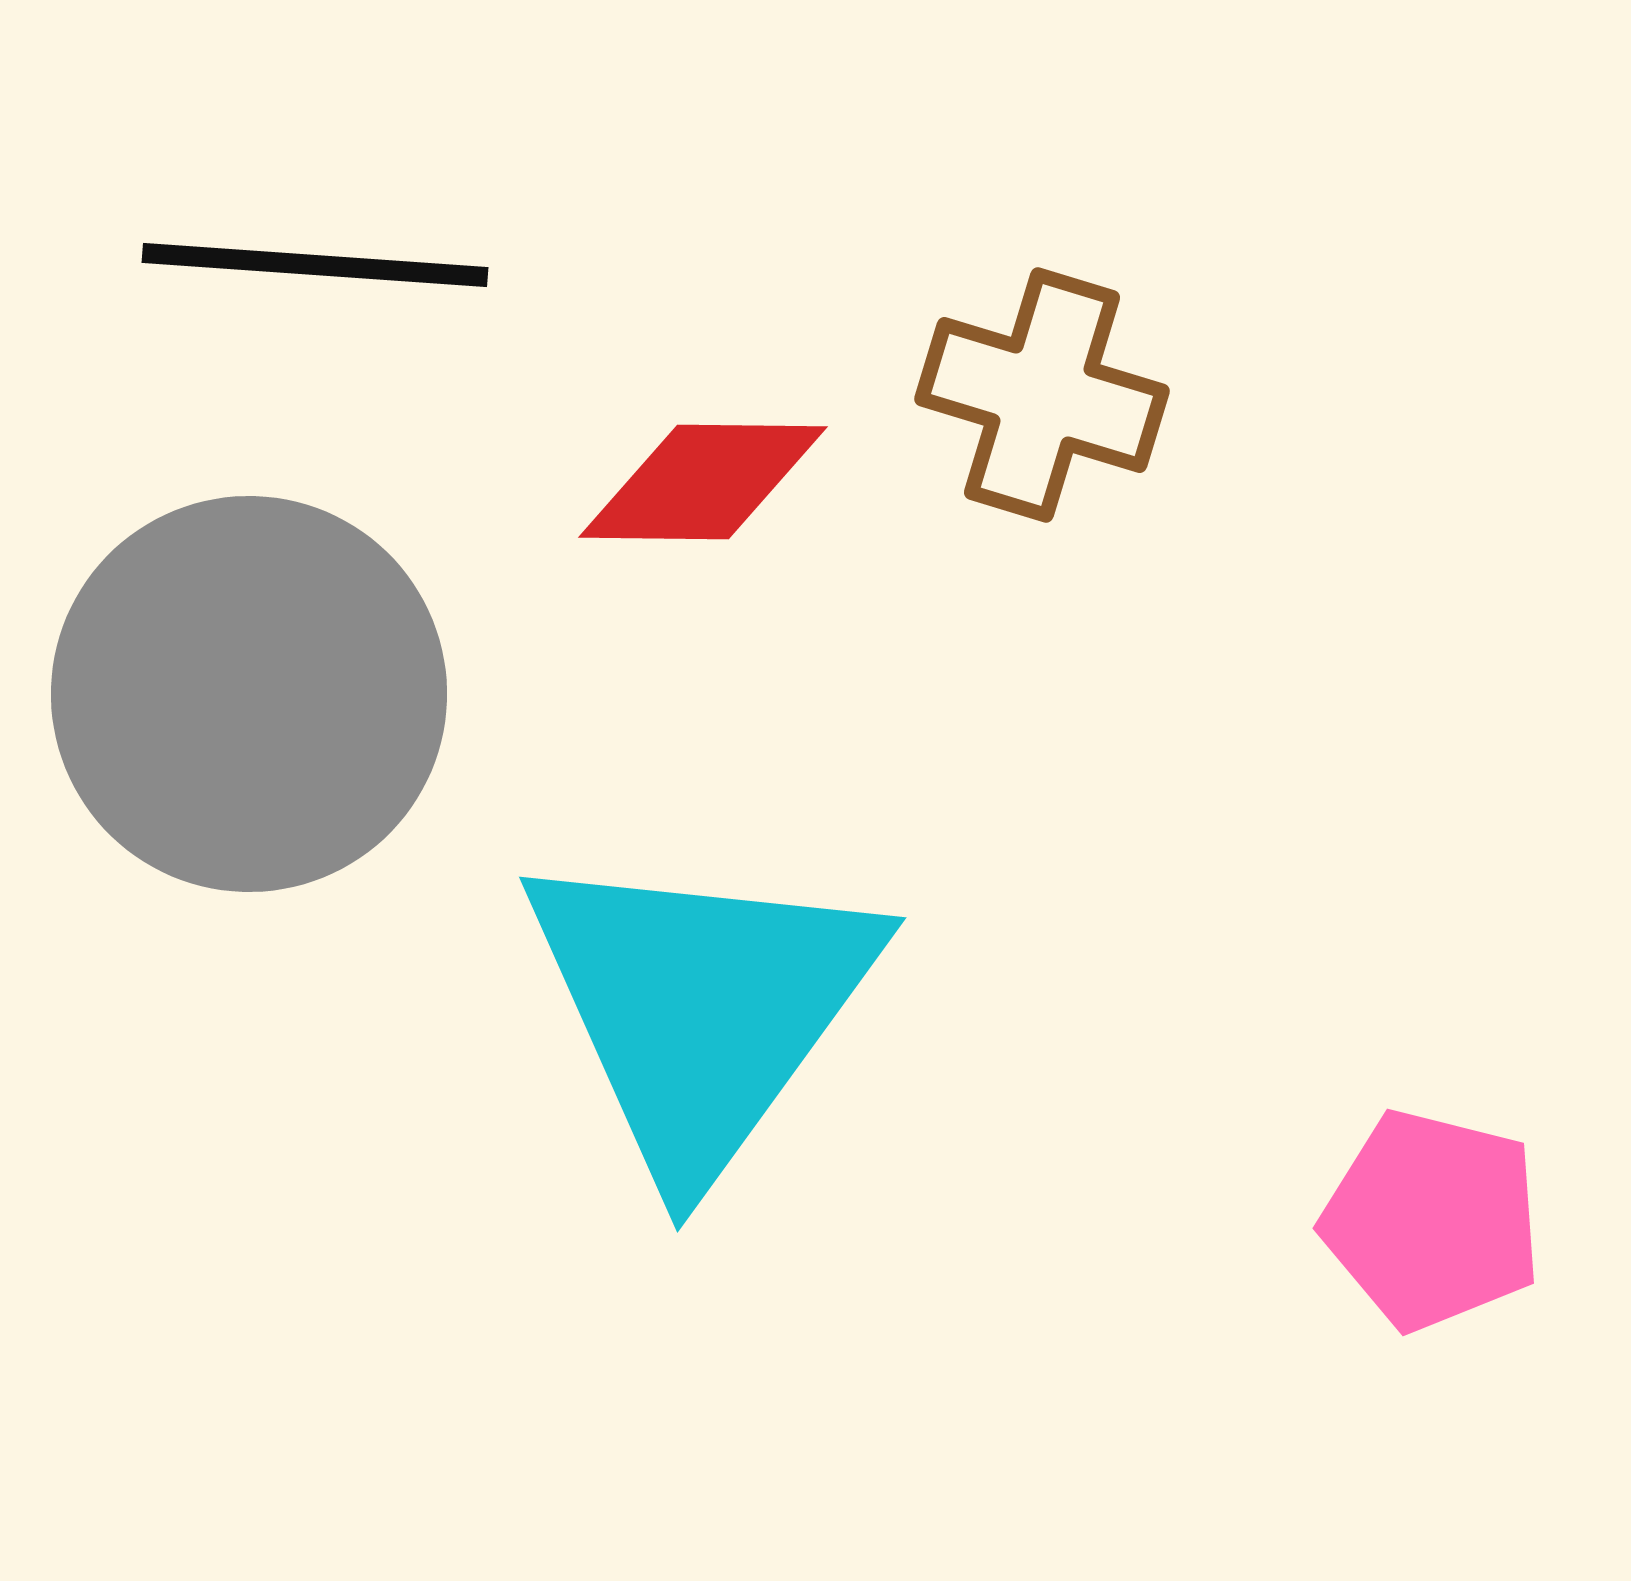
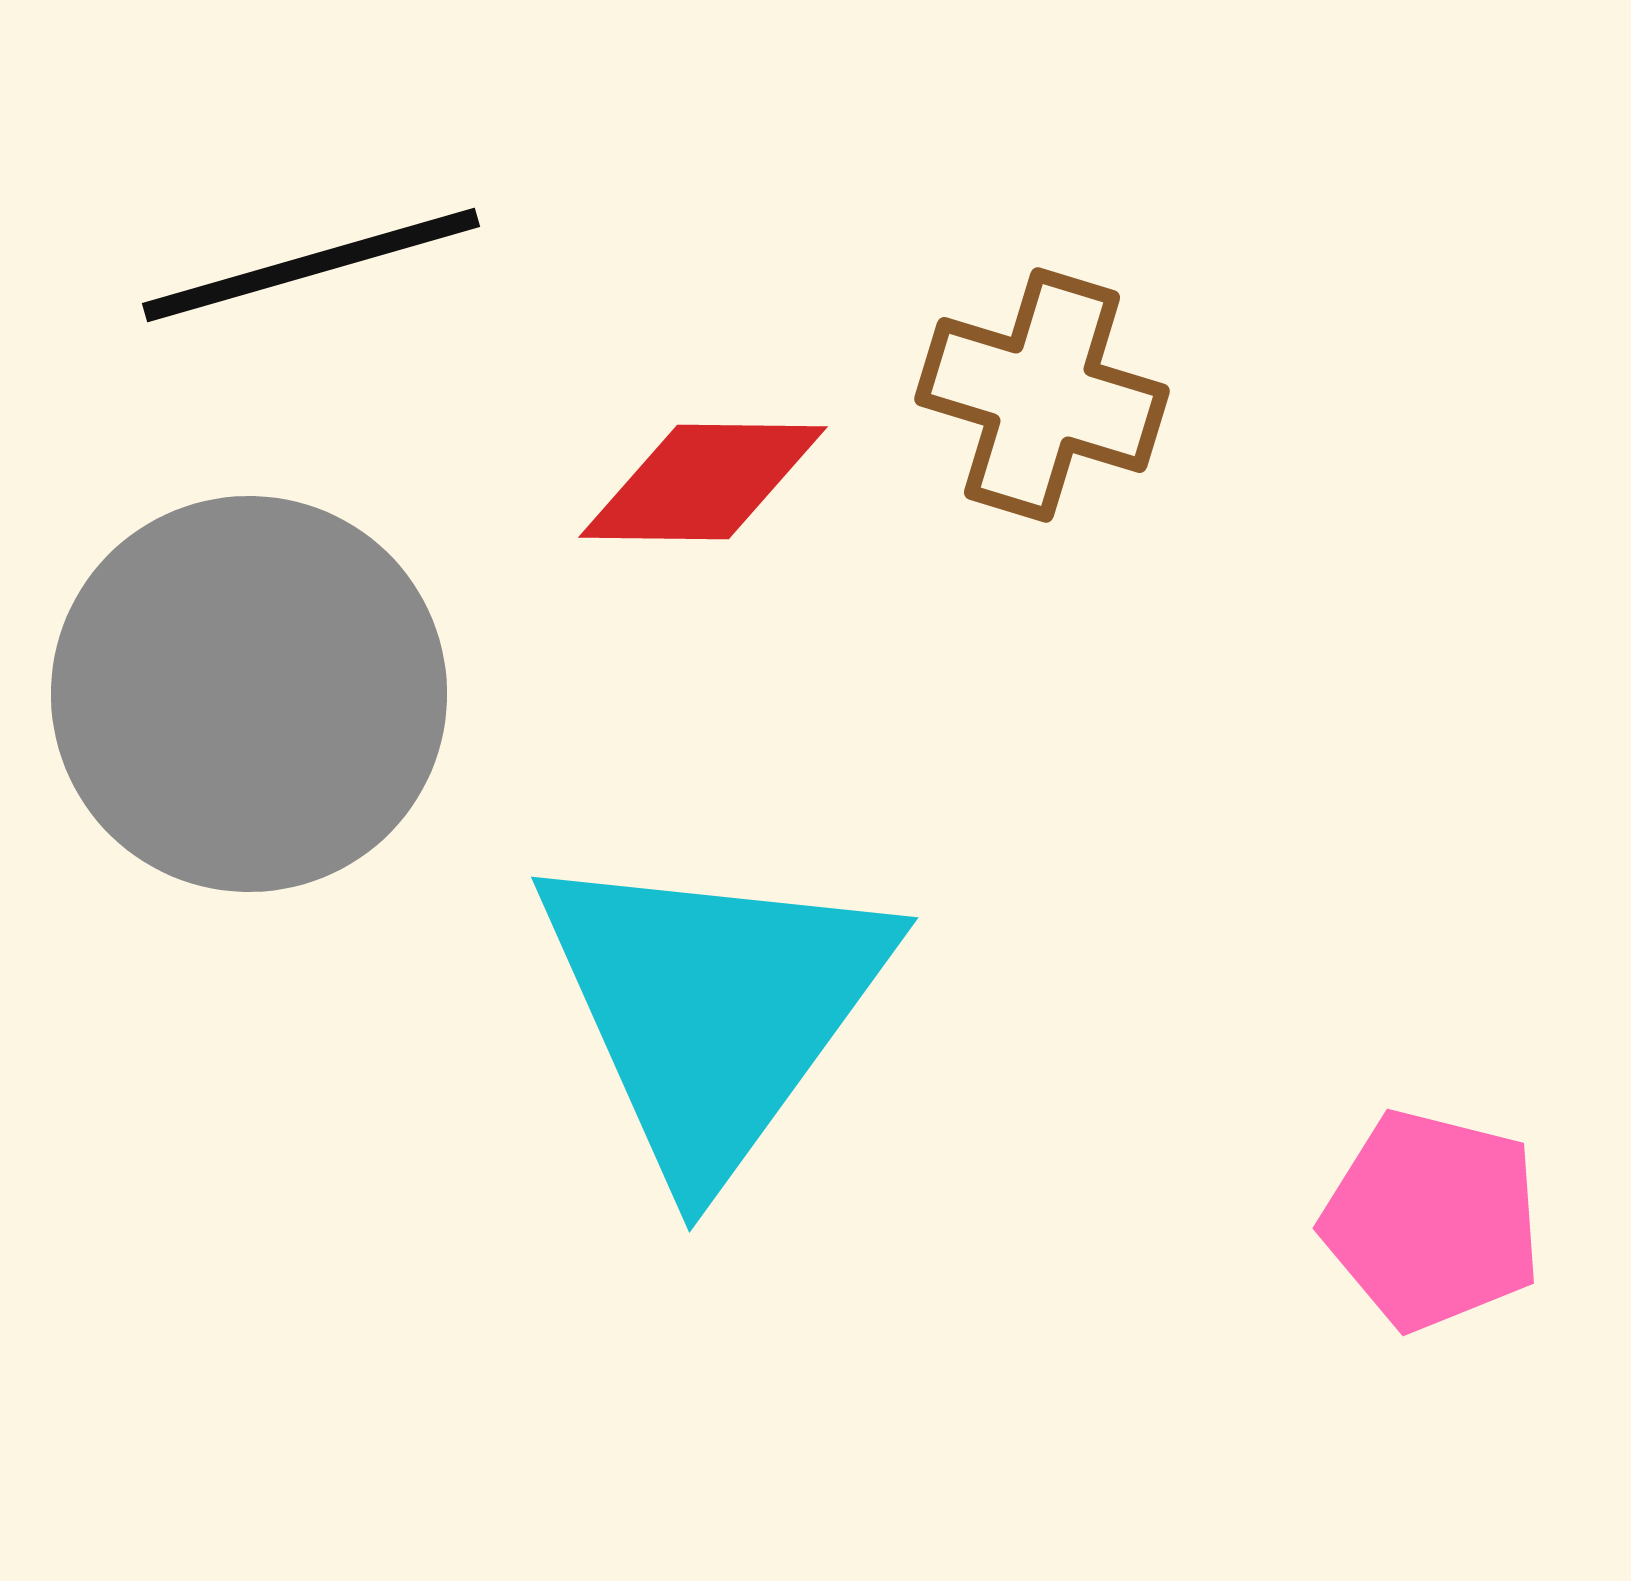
black line: moved 4 px left; rotated 20 degrees counterclockwise
cyan triangle: moved 12 px right
